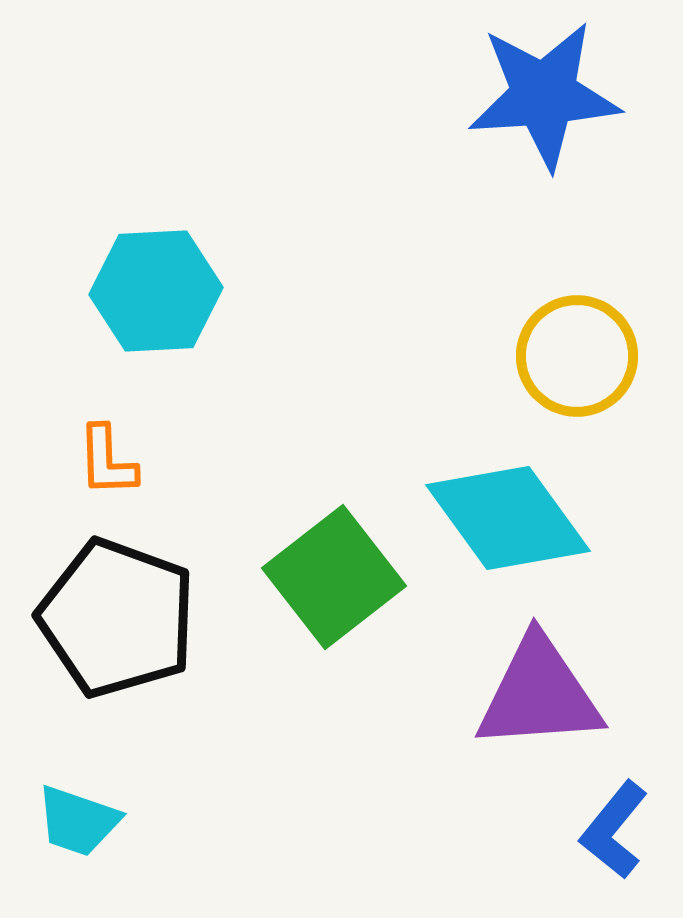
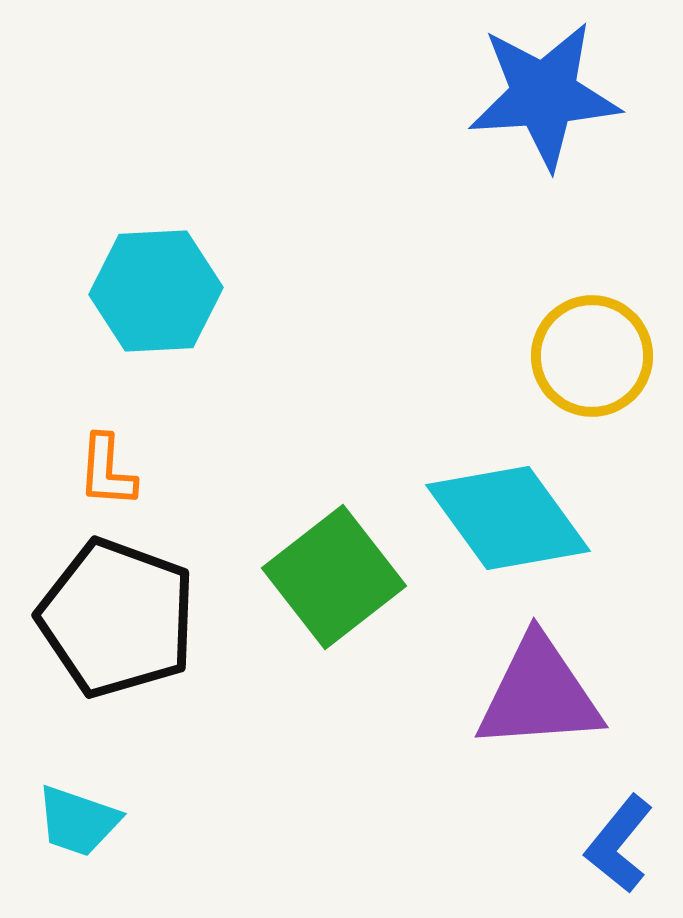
yellow circle: moved 15 px right
orange L-shape: moved 10 px down; rotated 6 degrees clockwise
blue L-shape: moved 5 px right, 14 px down
